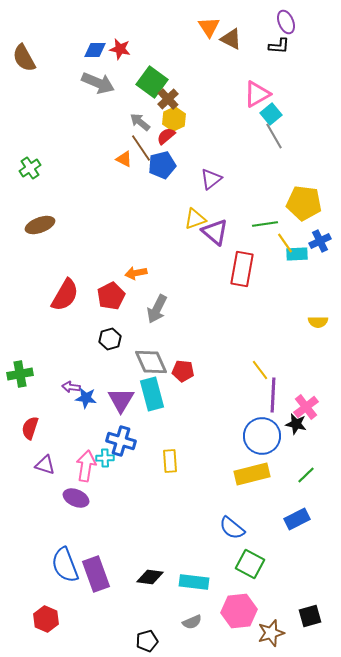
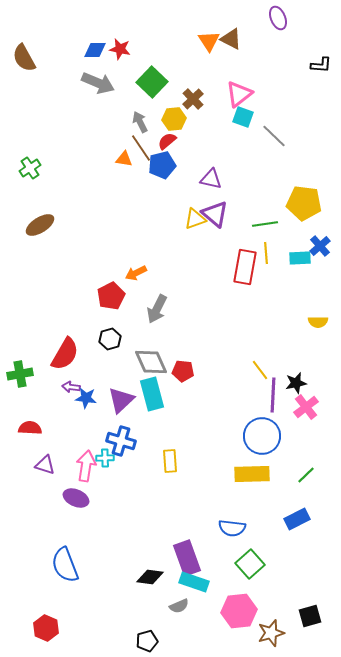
purple ellipse at (286, 22): moved 8 px left, 4 px up
orange triangle at (209, 27): moved 14 px down
black L-shape at (279, 46): moved 42 px right, 19 px down
green square at (152, 82): rotated 8 degrees clockwise
pink triangle at (257, 94): moved 18 px left; rotated 8 degrees counterclockwise
brown cross at (168, 99): moved 25 px right
cyan square at (271, 114): moved 28 px left, 3 px down; rotated 30 degrees counterclockwise
yellow hexagon at (174, 119): rotated 20 degrees clockwise
gray arrow at (140, 122): rotated 25 degrees clockwise
red semicircle at (166, 136): moved 1 px right, 5 px down
gray line at (274, 136): rotated 16 degrees counterclockwise
orange triangle at (124, 159): rotated 18 degrees counterclockwise
purple triangle at (211, 179): rotated 50 degrees clockwise
brown ellipse at (40, 225): rotated 12 degrees counterclockwise
purple triangle at (215, 232): moved 18 px up
blue cross at (320, 241): moved 5 px down; rotated 15 degrees counterclockwise
yellow line at (285, 243): moved 19 px left, 10 px down; rotated 30 degrees clockwise
cyan rectangle at (297, 254): moved 3 px right, 4 px down
red rectangle at (242, 269): moved 3 px right, 2 px up
orange arrow at (136, 273): rotated 15 degrees counterclockwise
red semicircle at (65, 295): moved 59 px down
purple triangle at (121, 400): rotated 16 degrees clockwise
black star at (296, 424): moved 41 px up; rotated 25 degrees counterclockwise
red semicircle at (30, 428): rotated 75 degrees clockwise
yellow rectangle at (252, 474): rotated 12 degrees clockwise
blue semicircle at (232, 528): rotated 32 degrees counterclockwise
green square at (250, 564): rotated 20 degrees clockwise
purple rectangle at (96, 574): moved 91 px right, 16 px up
cyan rectangle at (194, 582): rotated 12 degrees clockwise
red hexagon at (46, 619): moved 9 px down
gray semicircle at (192, 622): moved 13 px left, 16 px up
